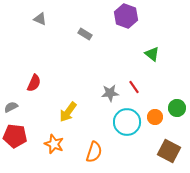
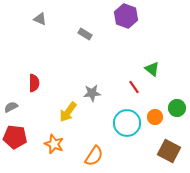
green triangle: moved 15 px down
red semicircle: rotated 24 degrees counterclockwise
gray star: moved 18 px left
cyan circle: moved 1 px down
red pentagon: moved 1 px down
orange semicircle: moved 4 px down; rotated 15 degrees clockwise
